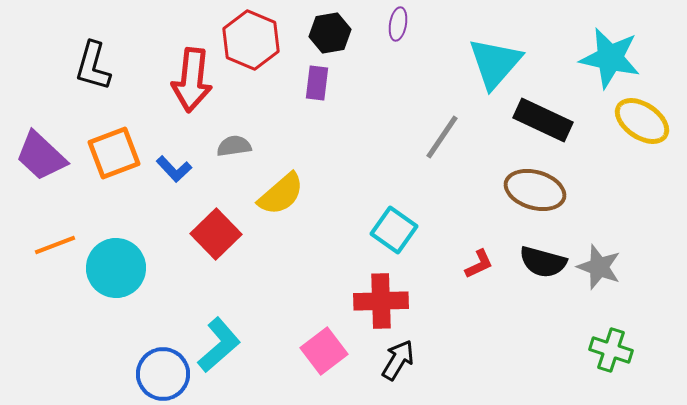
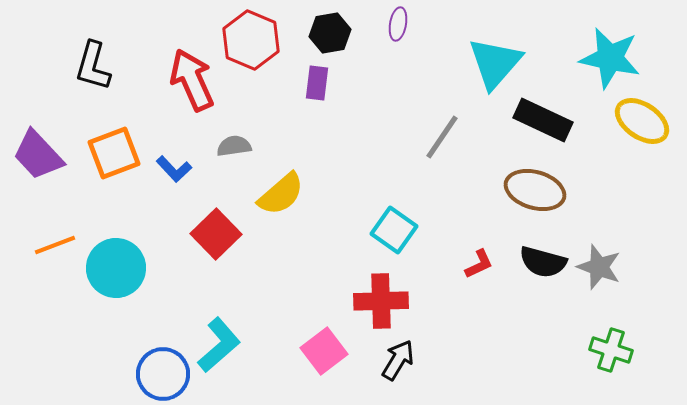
red arrow: rotated 150 degrees clockwise
purple trapezoid: moved 3 px left, 1 px up; rotated 4 degrees clockwise
